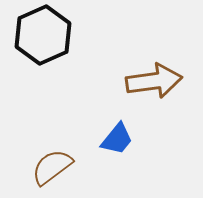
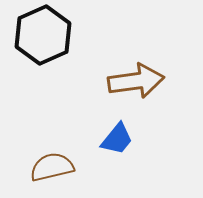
brown arrow: moved 18 px left
brown semicircle: rotated 24 degrees clockwise
